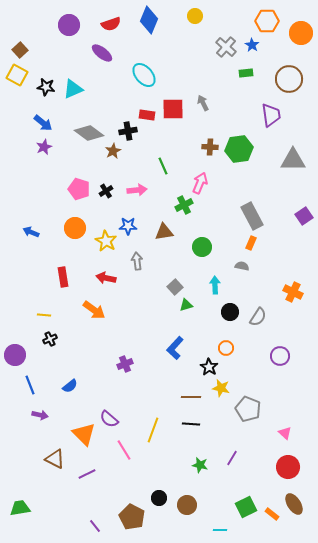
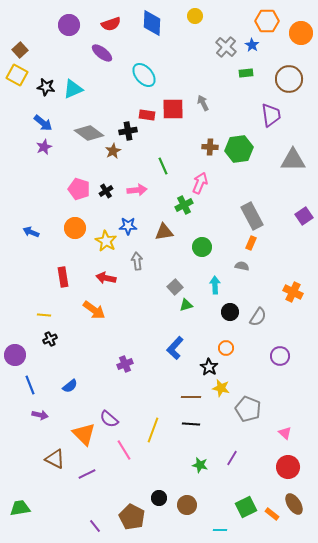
blue diamond at (149, 20): moved 3 px right, 3 px down; rotated 20 degrees counterclockwise
